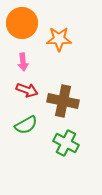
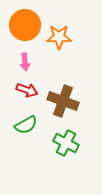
orange circle: moved 3 px right, 2 px down
orange star: moved 2 px up
pink arrow: moved 2 px right
brown cross: rotated 8 degrees clockwise
